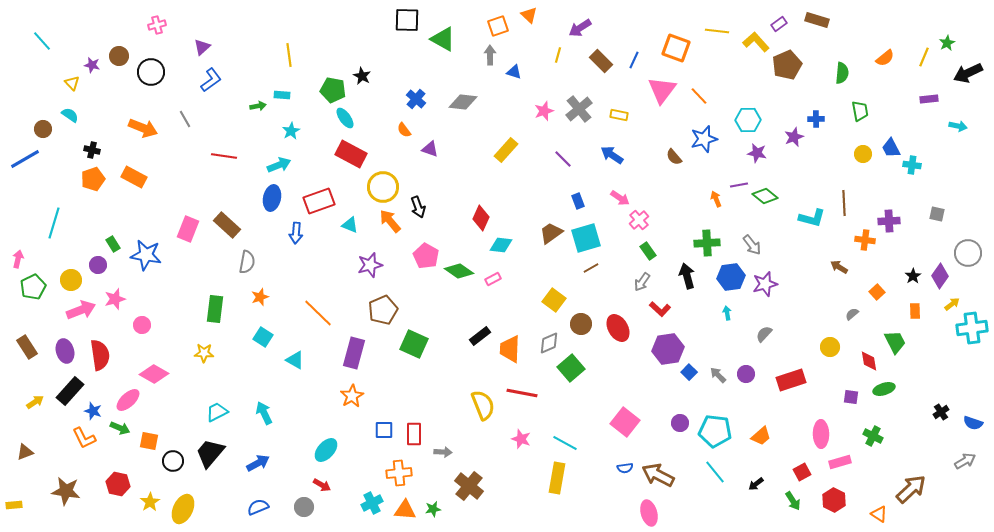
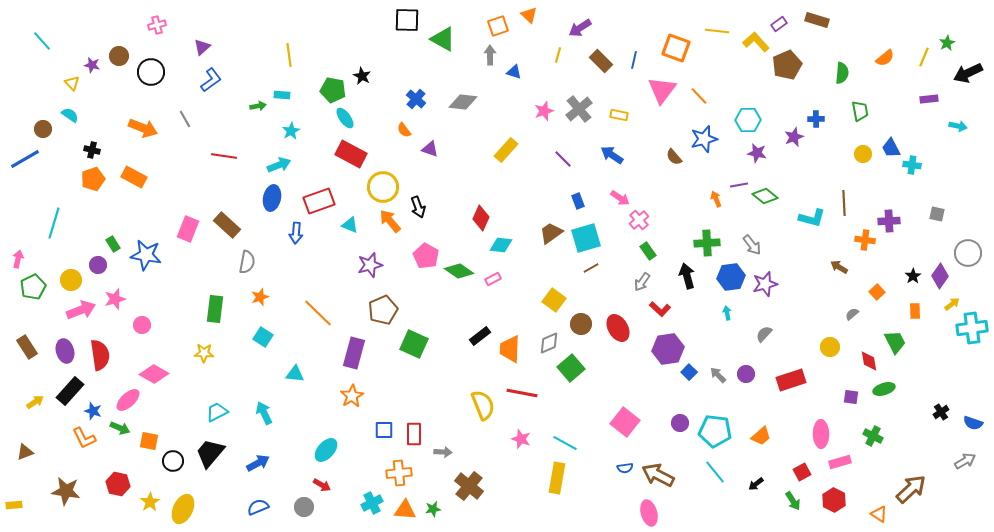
blue line at (634, 60): rotated 12 degrees counterclockwise
cyan triangle at (295, 360): moved 14 px down; rotated 24 degrees counterclockwise
